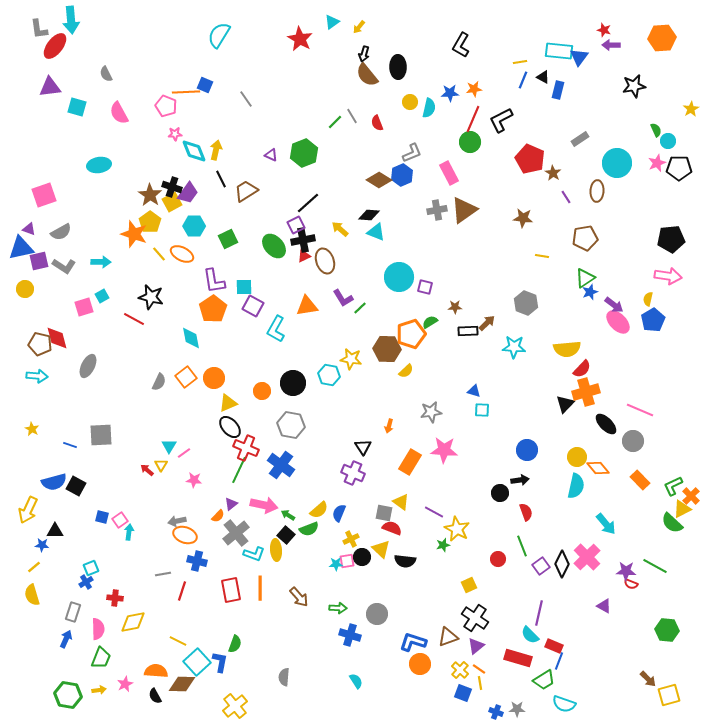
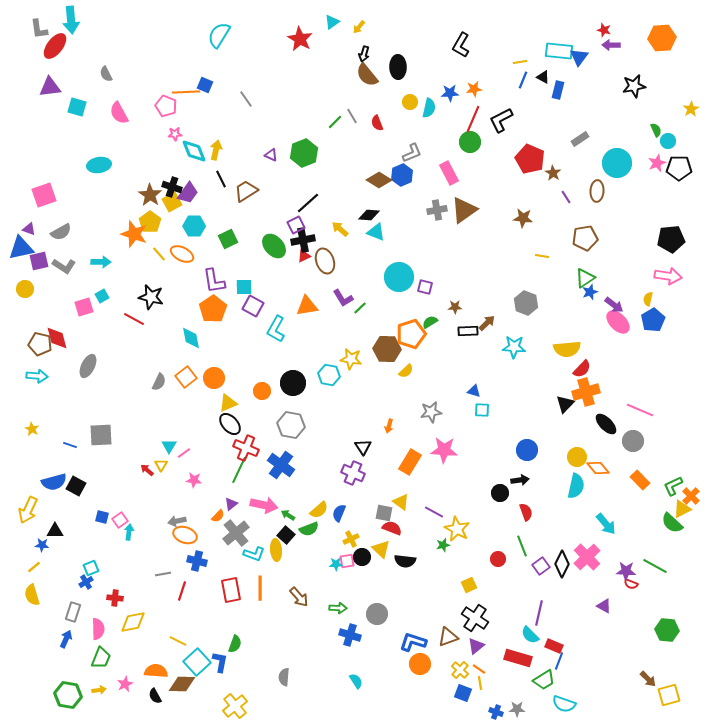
black ellipse at (230, 427): moved 3 px up
